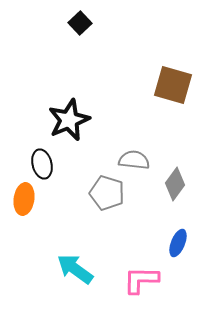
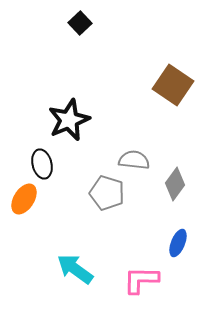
brown square: rotated 18 degrees clockwise
orange ellipse: rotated 24 degrees clockwise
